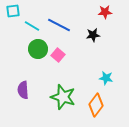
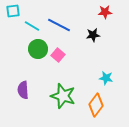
green star: moved 1 px up
